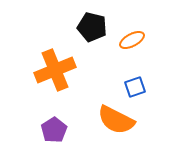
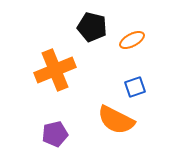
purple pentagon: moved 1 px right, 4 px down; rotated 20 degrees clockwise
